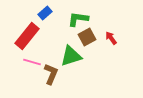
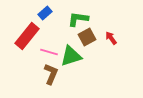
pink line: moved 17 px right, 10 px up
